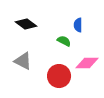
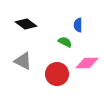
green semicircle: moved 1 px right, 1 px down
red circle: moved 2 px left, 2 px up
